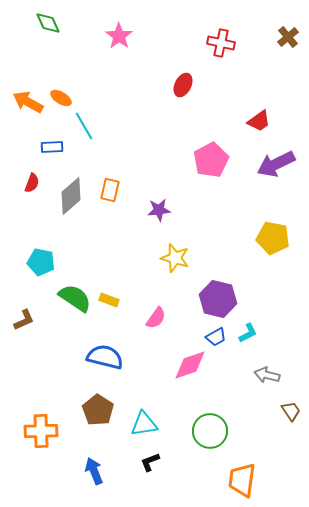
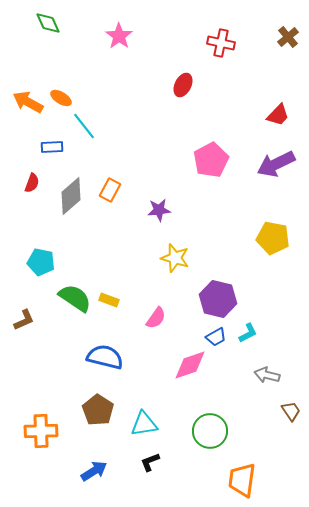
red trapezoid: moved 19 px right, 6 px up; rotated 10 degrees counterclockwise
cyan line: rotated 8 degrees counterclockwise
orange rectangle: rotated 15 degrees clockwise
blue arrow: rotated 80 degrees clockwise
